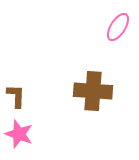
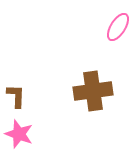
brown cross: rotated 12 degrees counterclockwise
